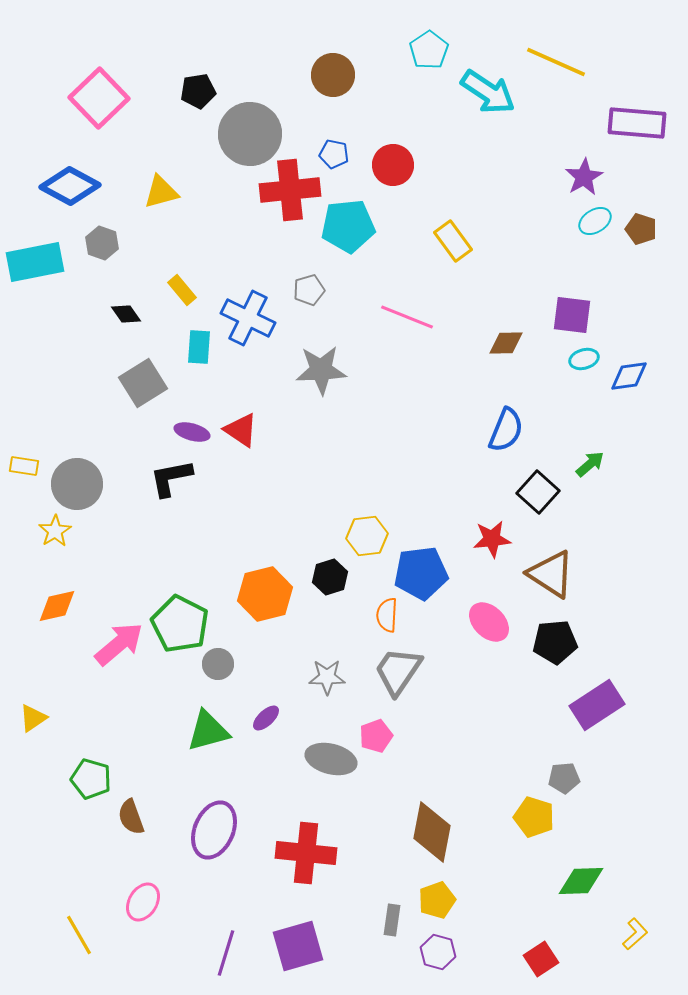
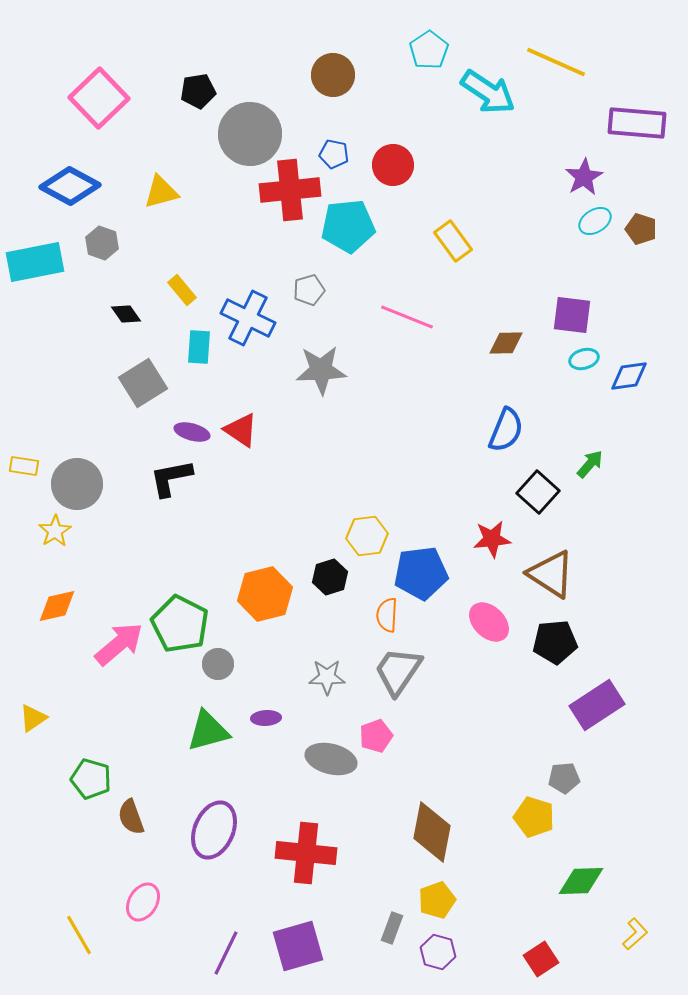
green arrow at (590, 464): rotated 8 degrees counterclockwise
purple ellipse at (266, 718): rotated 40 degrees clockwise
gray rectangle at (392, 920): moved 8 px down; rotated 12 degrees clockwise
purple line at (226, 953): rotated 9 degrees clockwise
